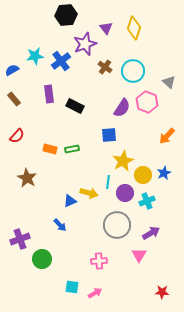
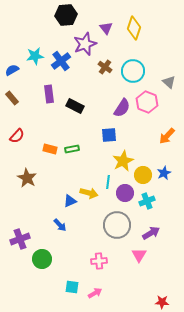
brown rectangle: moved 2 px left, 1 px up
red star: moved 10 px down
